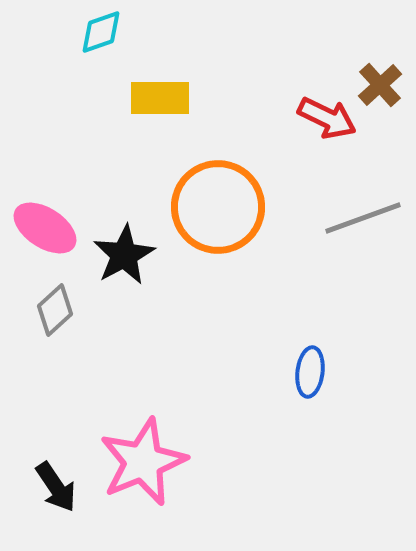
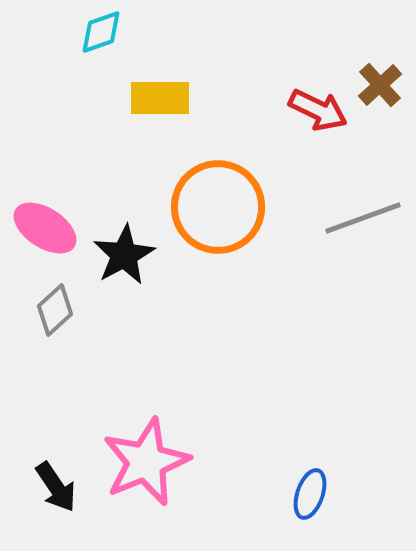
red arrow: moved 9 px left, 8 px up
blue ellipse: moved 122 px down; rotated 12 degrees clockwise
pink star: moved 3 px right
